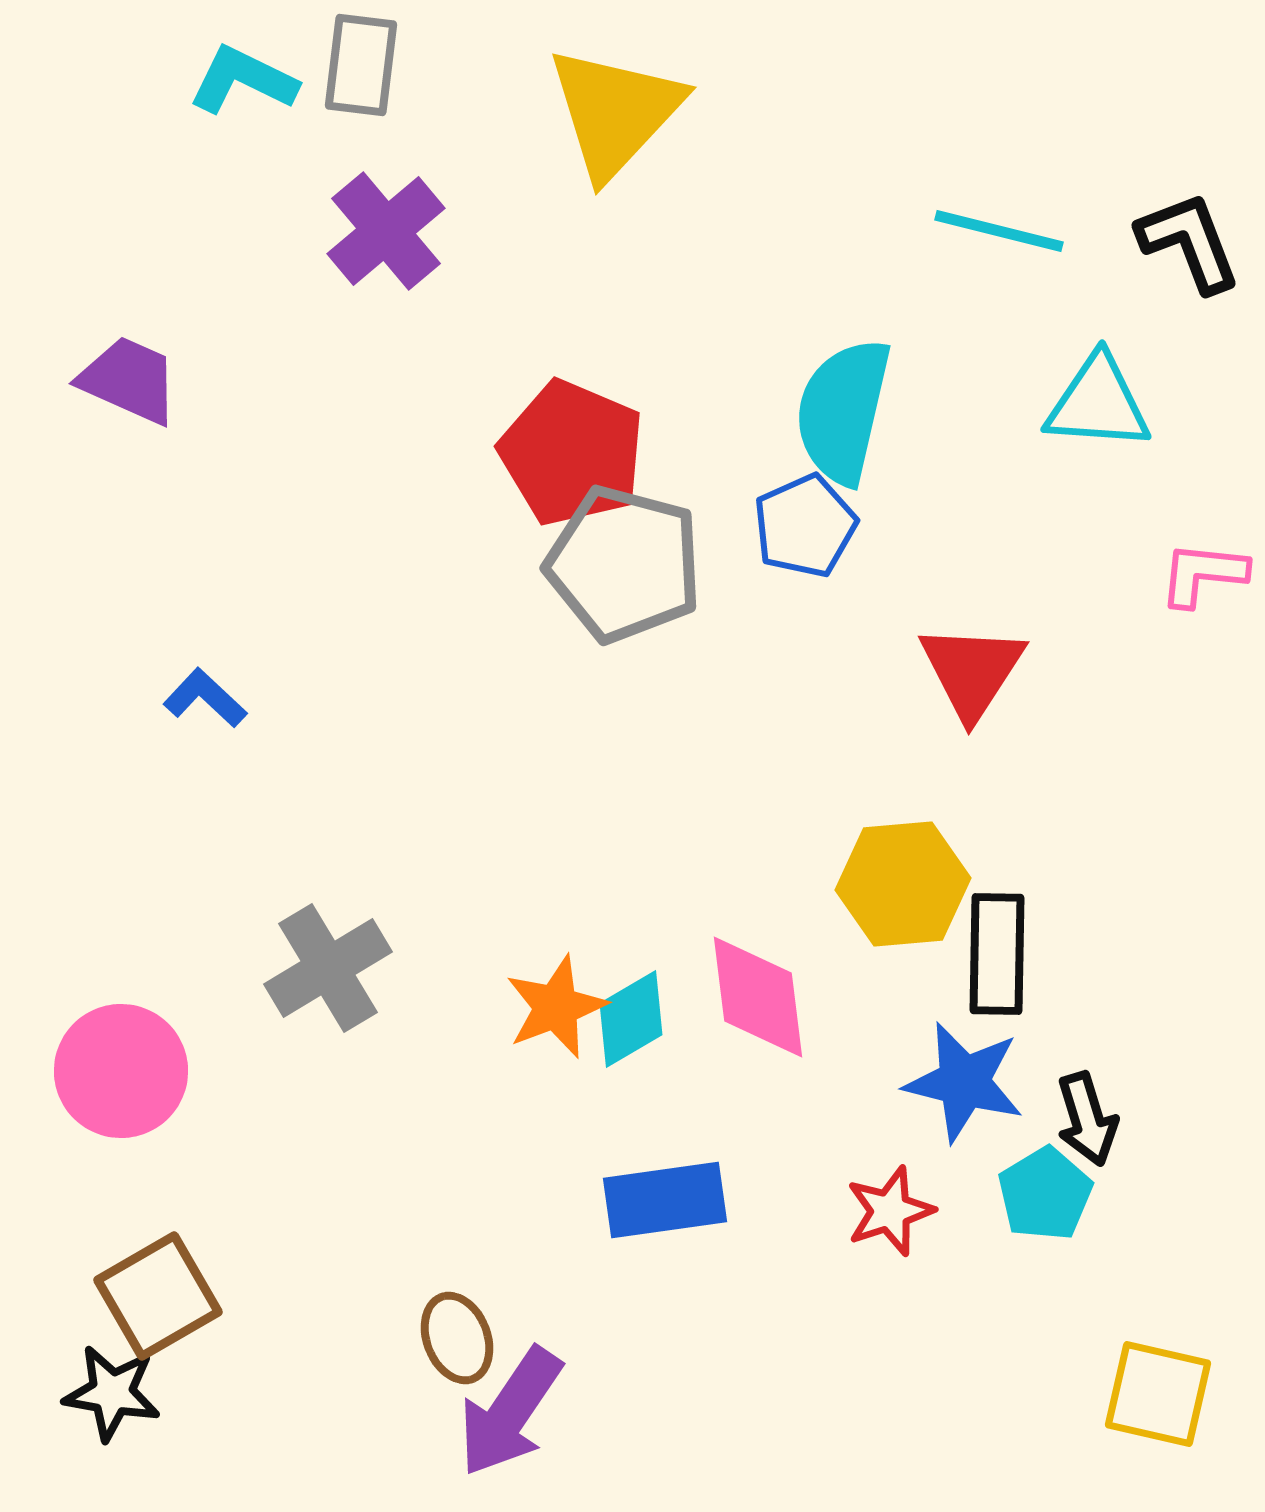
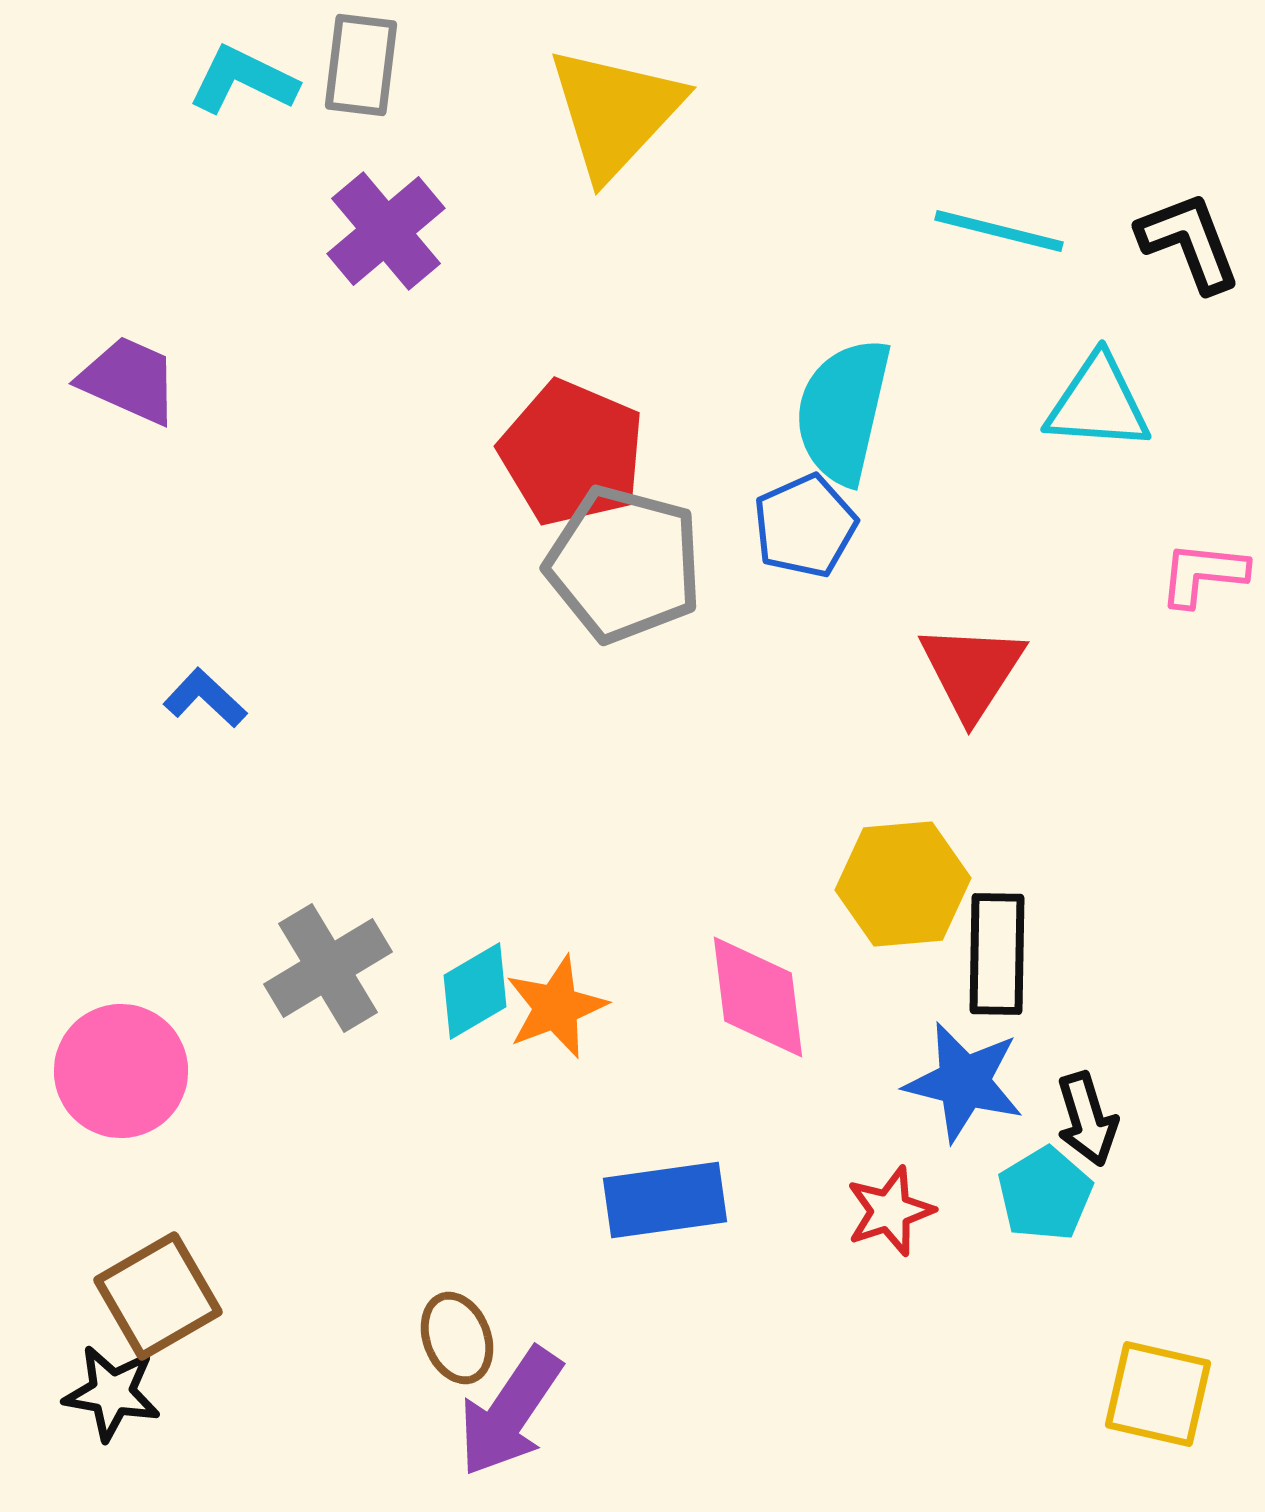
cyan diamond: moved 156 px left, 28 px up
